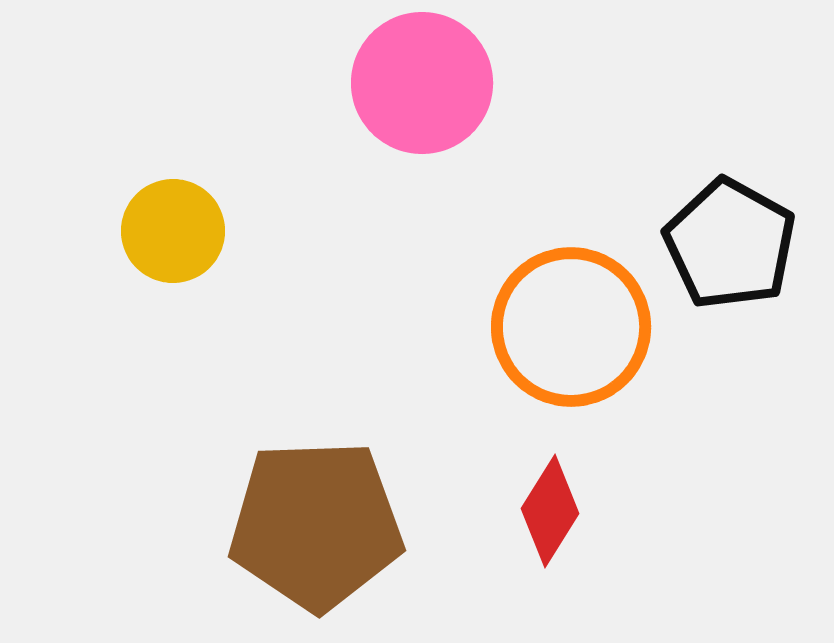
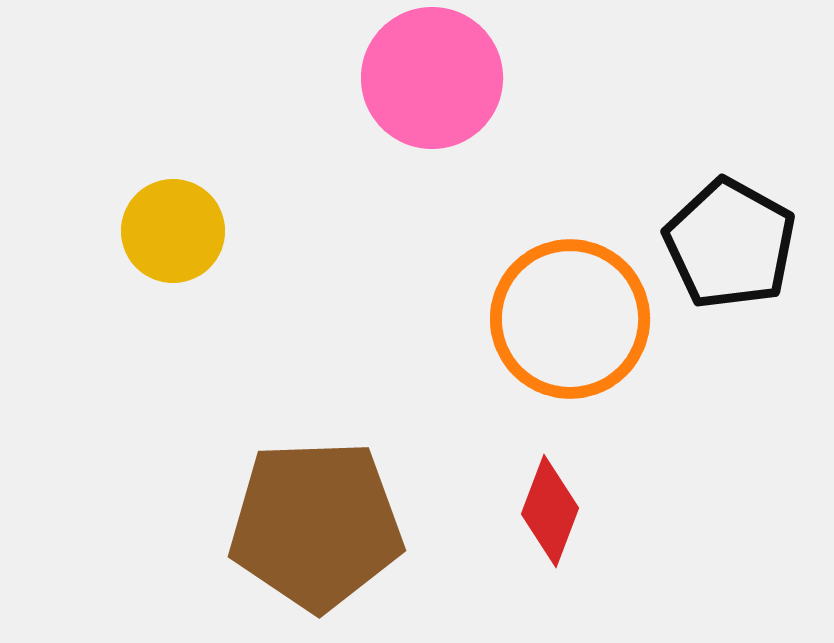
pink circle: moved 10 px right, 5 px up
orange circle: moved 1 px left, 8 px up
red diamond: rotated 11 degrees counterclockwise
